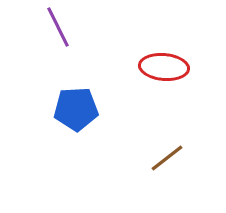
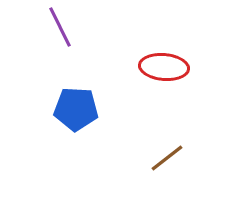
purple line: moved 2 px right
blue pentagon: rotated 6 degrees clockwise
